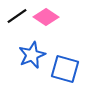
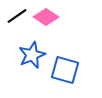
blue square: moved 1 px down
